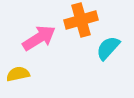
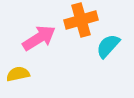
cyan semicircle: moved 2 px up
